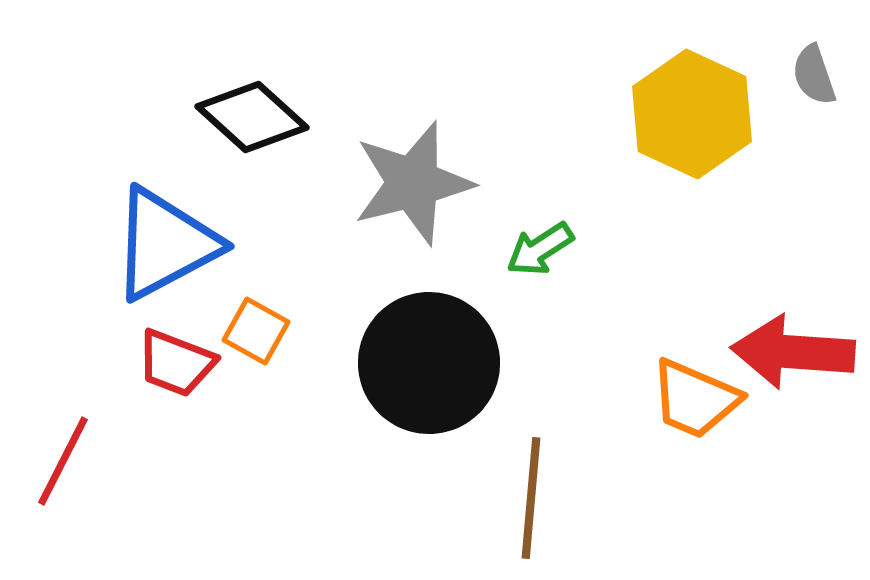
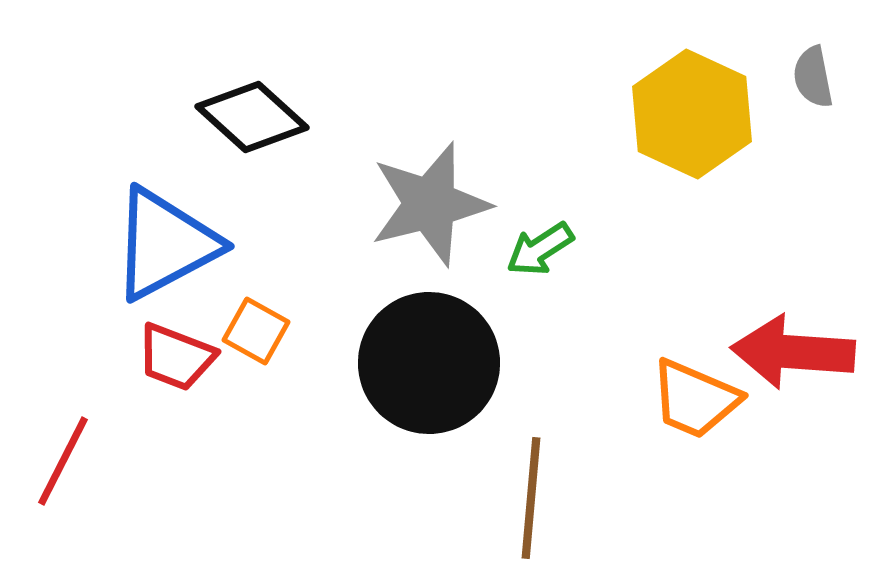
gray semicircle: moved 1 px left, 2 px down; rotated 8 degrees clockwise
gray star: moved 17 px right, 21 px down
red trapezoid: moved 6 px up
